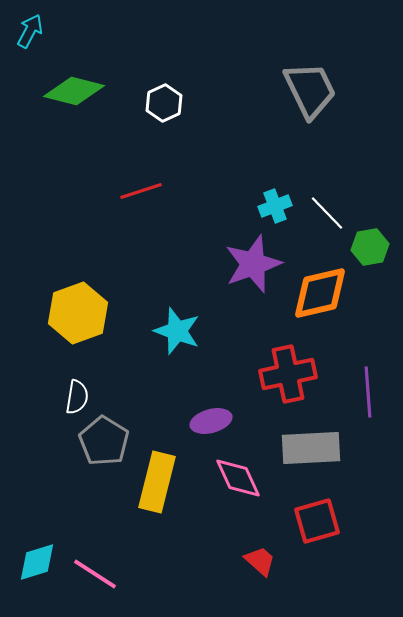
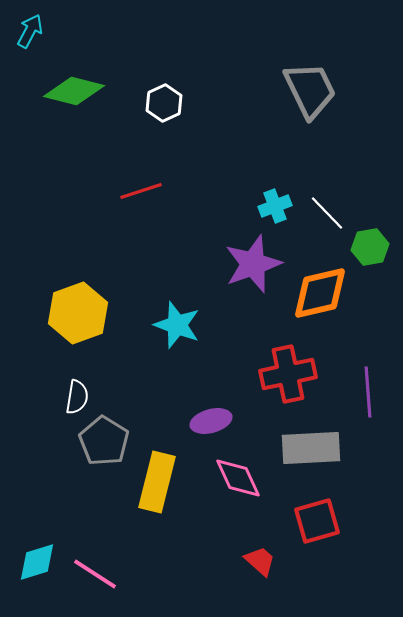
cyan star: moved 6 px up
